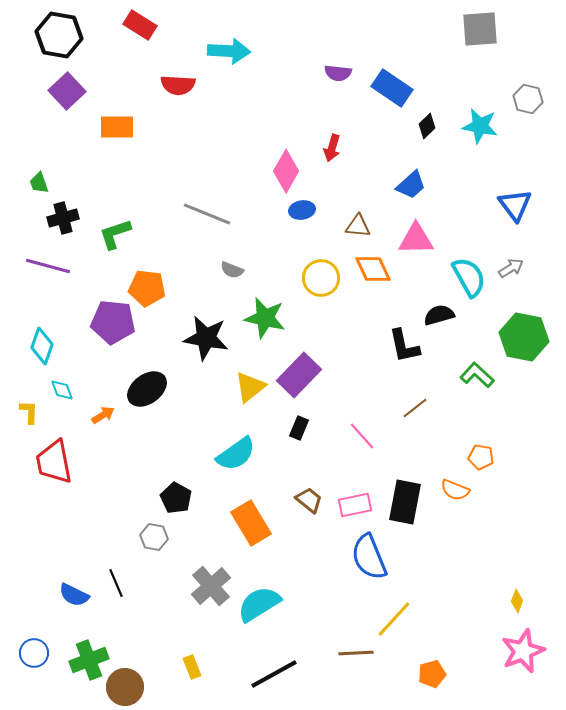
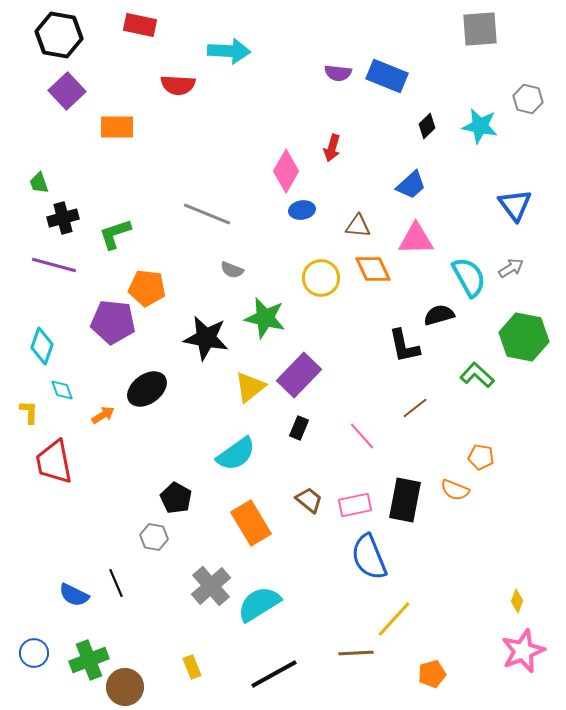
red rectangle at (140, 25): rotated 20 degrees counterclockwise
blue rectangle at (392, 88): moved 5 px left, 12 px up; rotated 12 degrees counterclockwise
purple line at (48, 266): moved 6 px right, 1 px up
black rectangle at (405, 502): moved 2 px up
